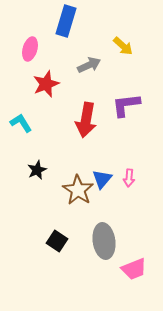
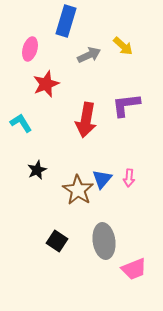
gray arrow: moved 10 px up
